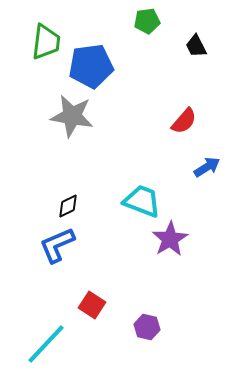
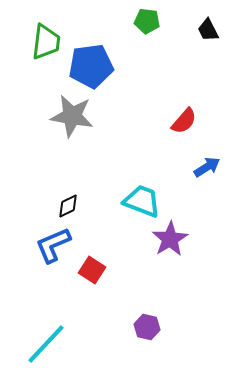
green pentagon: rotated 15 degrees clockwise
black trapezoid: moved 12 px right, 16 px up
blue L-shape: moved 4 px left
red square: moved 35 px up
